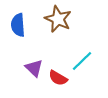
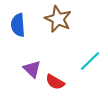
cyan line: moved 8 px right
purple triangle: moved 2 px left, 1 px down
red semicircle: moved 3 px left, 4 px down
